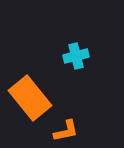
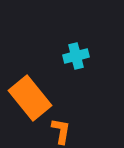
orange L-shape: moved 5 px left; rotated 68 degrees counterclockwise
